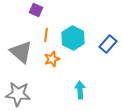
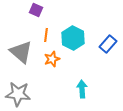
cyan arrow: moved 2 px right, 1 px up
